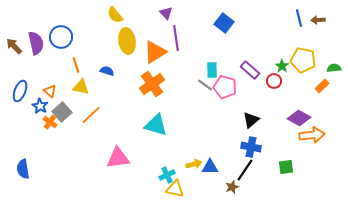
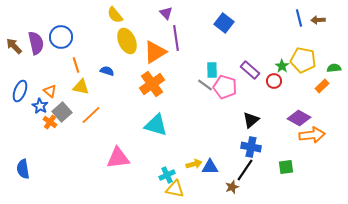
yellow ellipse at (127, 41): rotated 15 degrees counterclockwise
